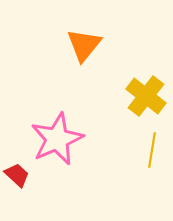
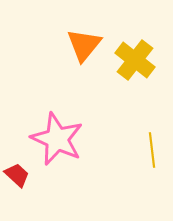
yellow cross: moved 11 px left, 36 px up
pink star: rotated 24 degrees counterclockwise
yellow line: rotated 16 degrees counterclockwise
